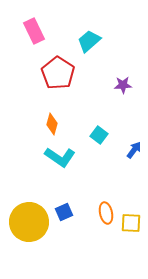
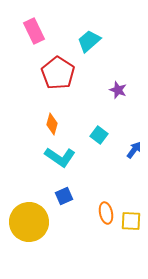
purple star: moved 5 px left, 5 px down; rotated 24 degrees clockwise
blue square: moved 16 px up
yellow square: moved 2 px up
